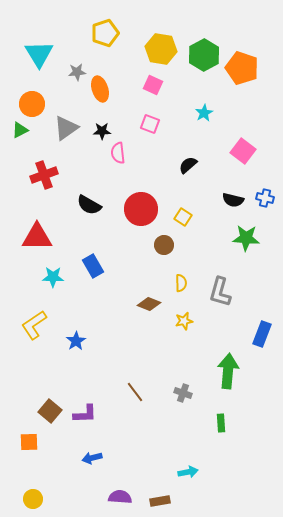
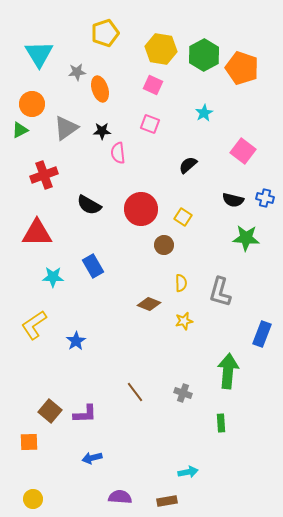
red triangle at (37, 237): moved 4 px up
brown rectangle at (160, 501): moved 7 px right
